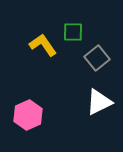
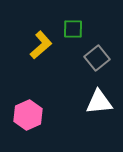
green square: moved 3 px up
yellow L-shape: moved 2 px left; rotated 84 degrees clockwise
white triangle: rotated 20 degrees clockwise
